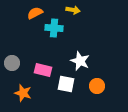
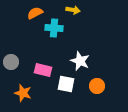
gray circle: moved 1 px left, 1 px up
